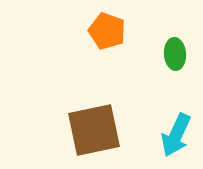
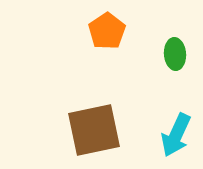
orange pentagon: rotated 18 degrees clockwise
